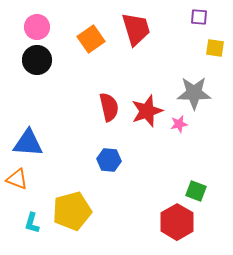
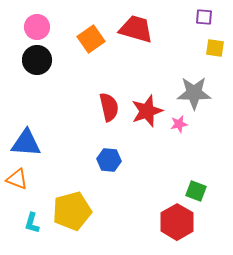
purple square: moved 5 px right
red trapezoid: rotated 57 degrees counterclockwise
blue triangle: moved 2 px left
